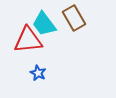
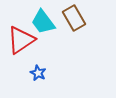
cyan trapezoid: moved 1 px left, 2 px up
red triangle: moved 7 px left; rotated 28 degrees counterclockwise
